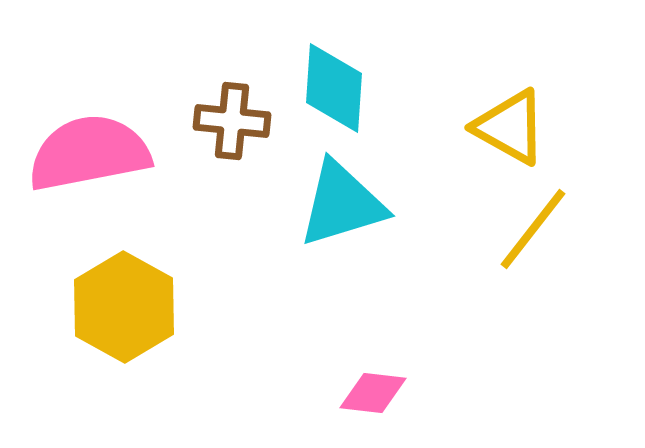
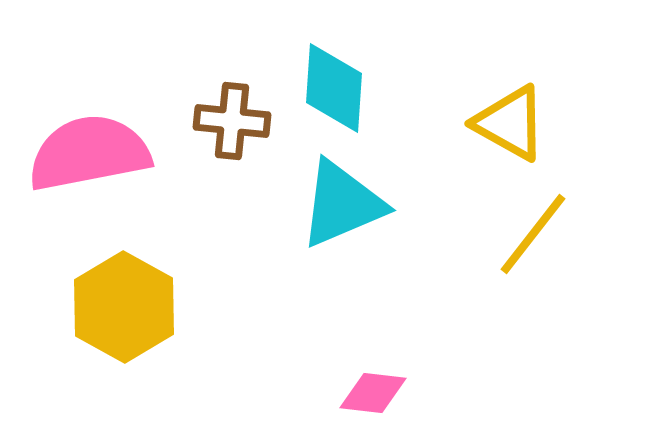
yellow triangle: moved 4 px up
cyan triangle: rotated 6 degrees counterclockwise
yellow line: moved 5 px down
